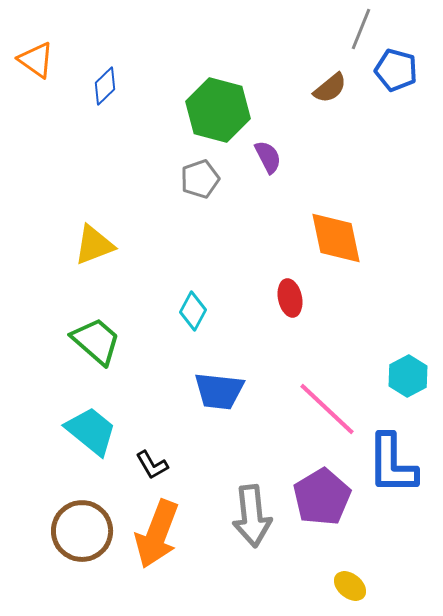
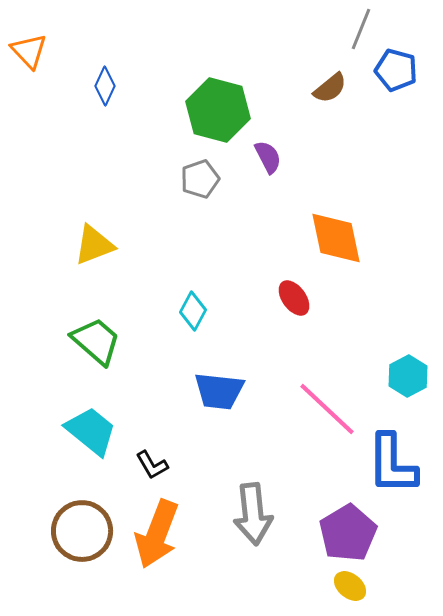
orange triangle: moved 7 px left, 9 px up; rotated 12 degrees clockwise
blue diamond: rotated 21 degrees counterclockwise
red ellipse: moved 4 px right; rotated 24 degrees counterclockwise
purple pentagon: moved 26 px right, 36 px down
gray arrow: moved 1 px right, 2 px up
